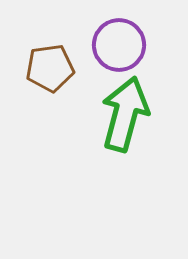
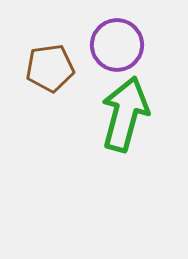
purple circle: moved 2 px left
